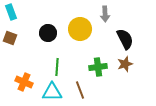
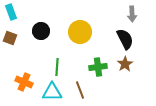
gray arrow: moved 27 px right
yellow circle: moved 3 px down
black circle: moved 7 px left, 2 px up
brown star: rotated 14 degrees counterclockwise
